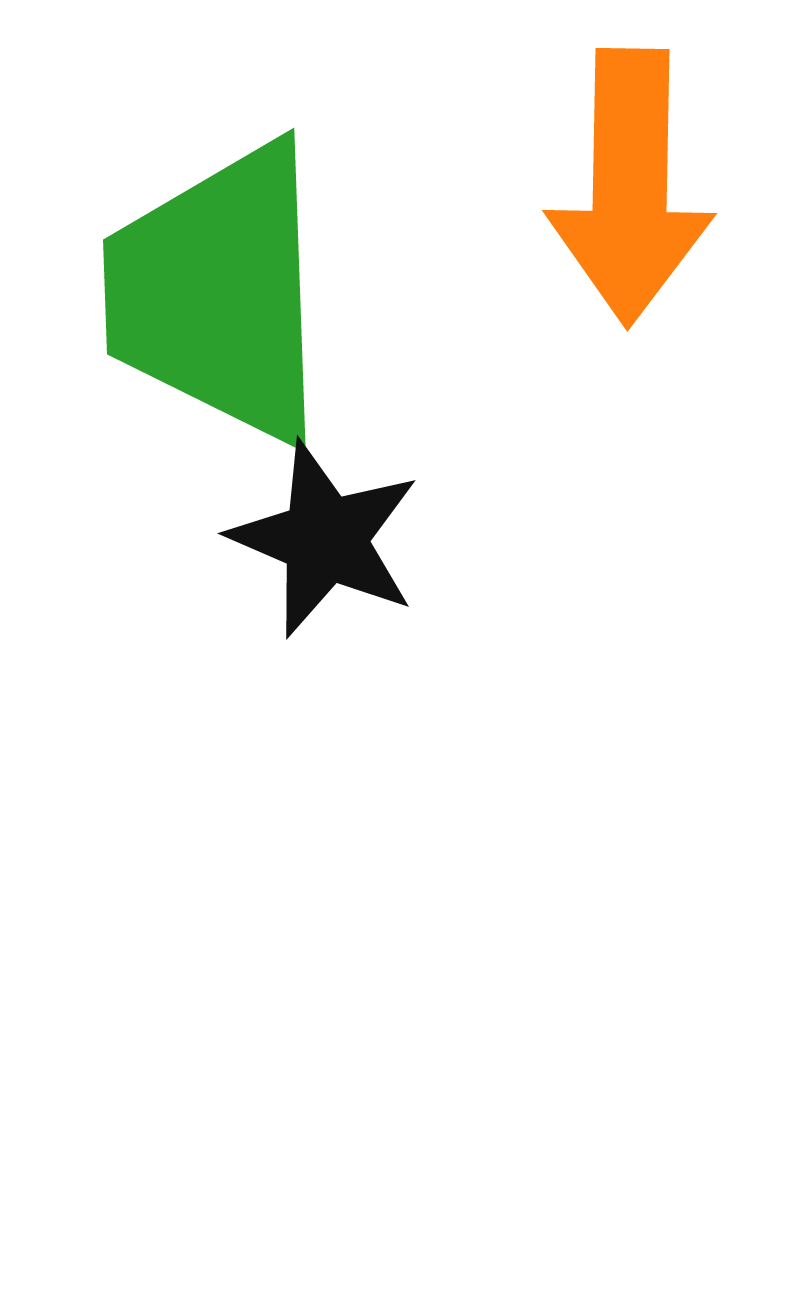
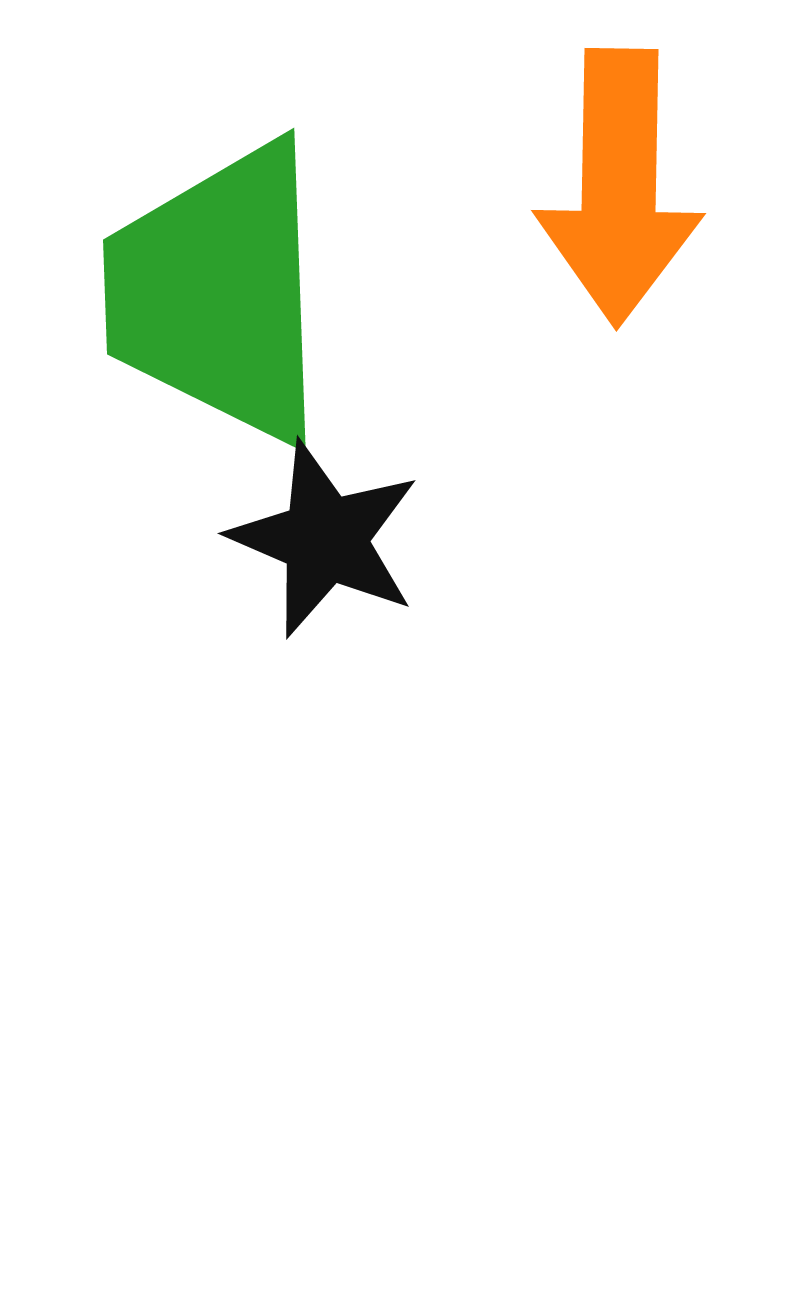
orange arrow: moved 11 px left
